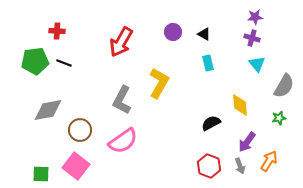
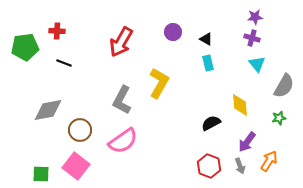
black triangle: moved 2 px right, 5 px down
green pentagon: moved 10 px left, 14 px up
